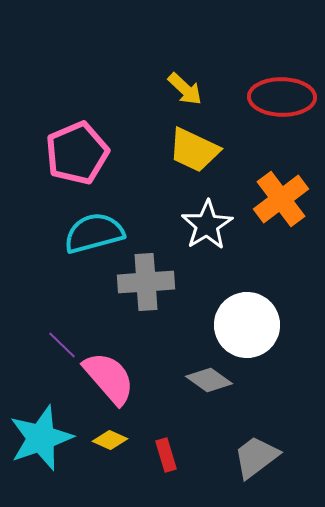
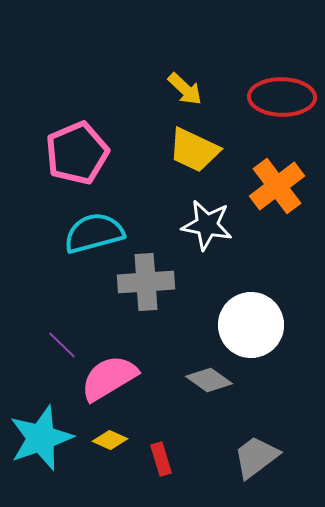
orange cross: moved 4 px left, 13 px up
white star: rotated 30 degrees counterclockwise
white circle: moved 4 px right
pink semicircle: rotated 80 degrees counterclockwise
red rectangle: moved 5 px left, 4 px down
